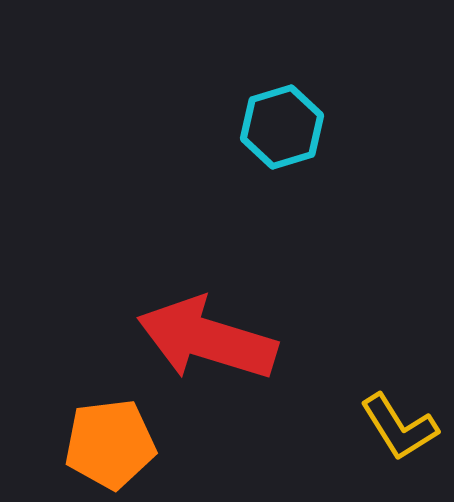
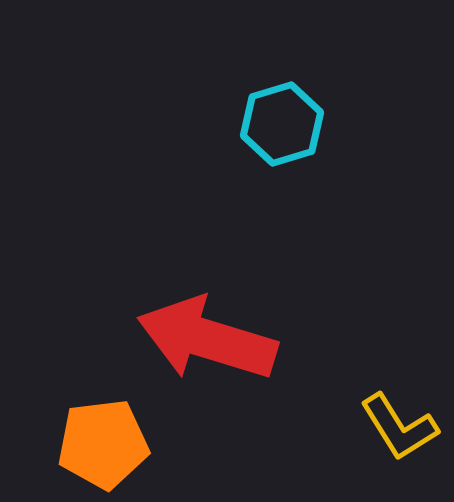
cyan hexagon: moved 3 px up
orange pentagon: moved 7 px left
